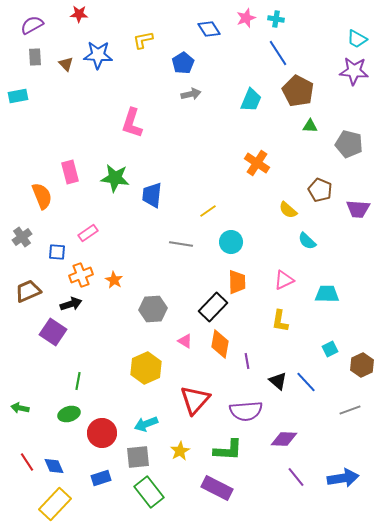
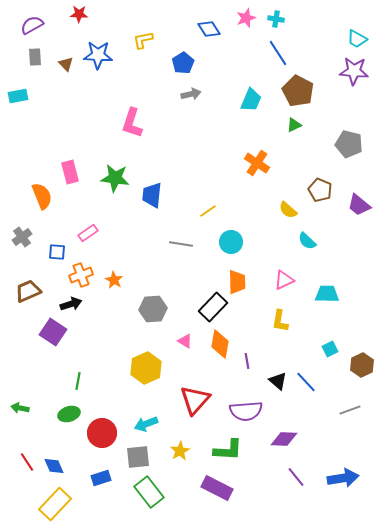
green triangle at (310, 126): moved 16 px left, 1 px up; rotated 28 degrees counterclockwise
purple trapezoid at (358, 209): moved 1 px right, 4 px up; rotated 35 degrees clockwise
